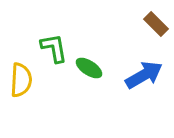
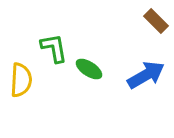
brown rectangle: moved 3 px up
green ellipse: moved 1 px down
blue arrow: moved 2 px right
